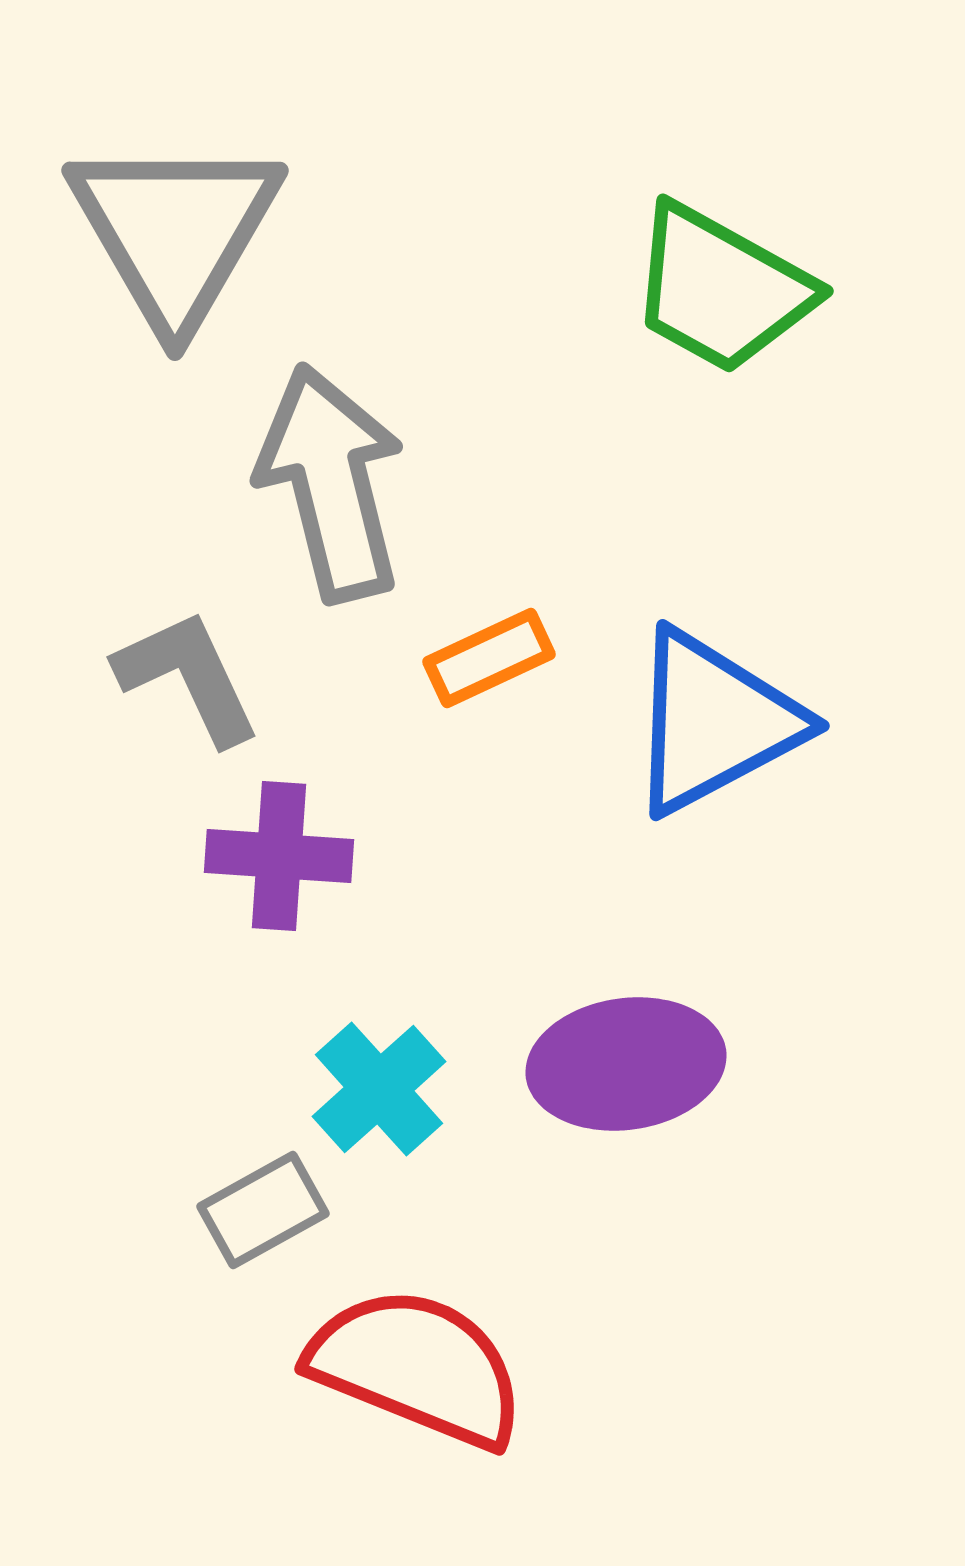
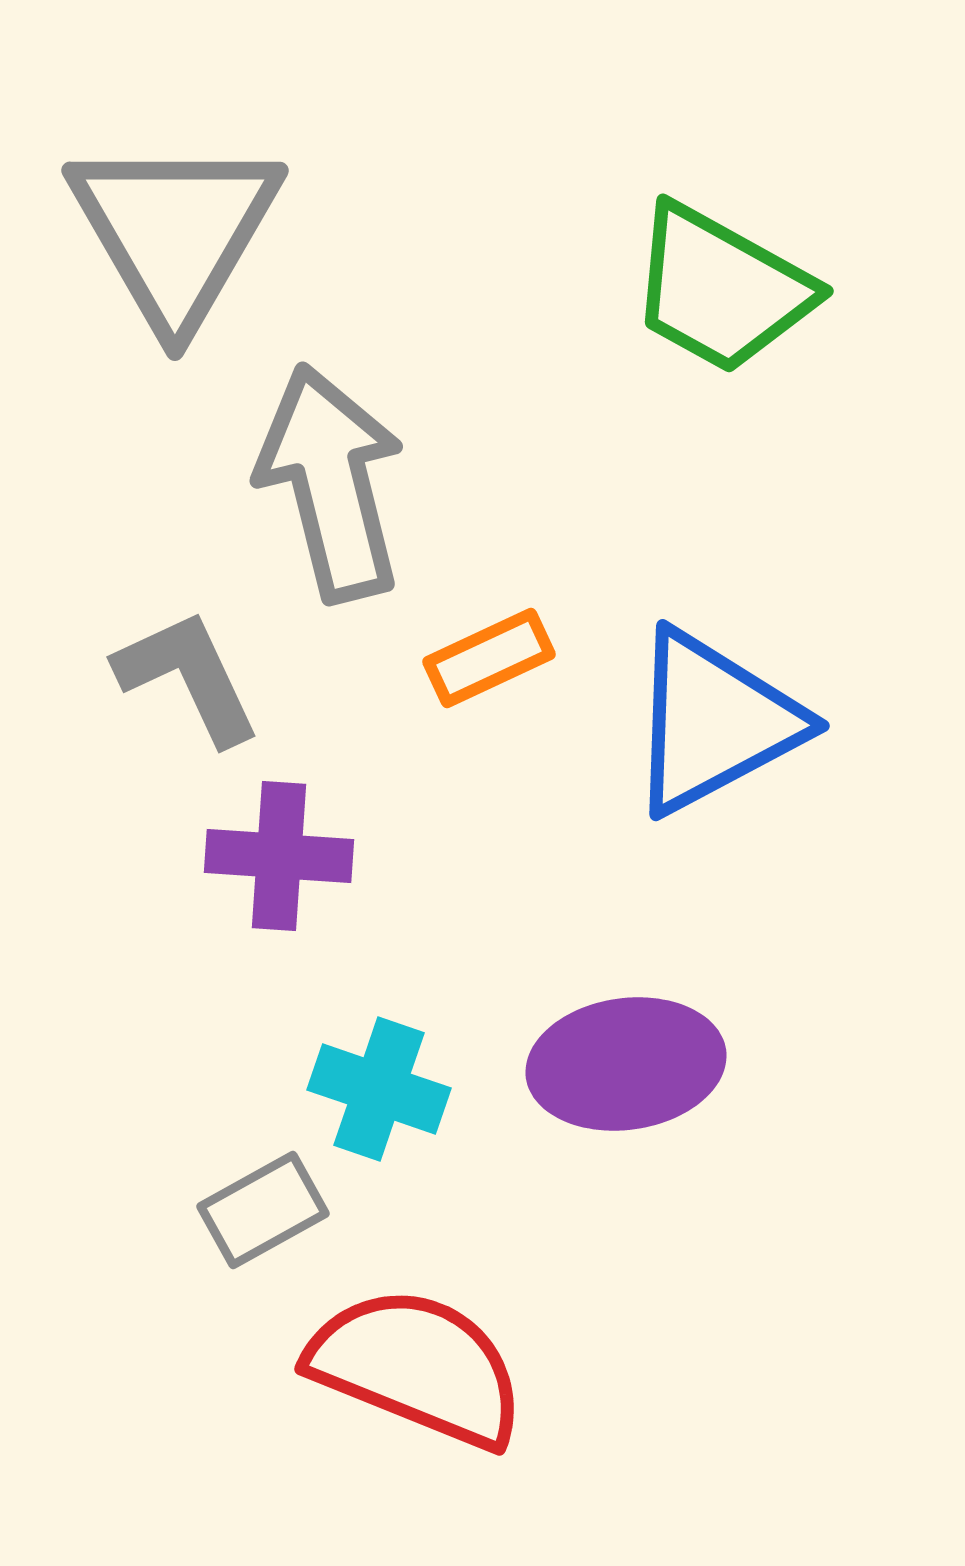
cyan cross: rotated 29 degrees counterclockwise
